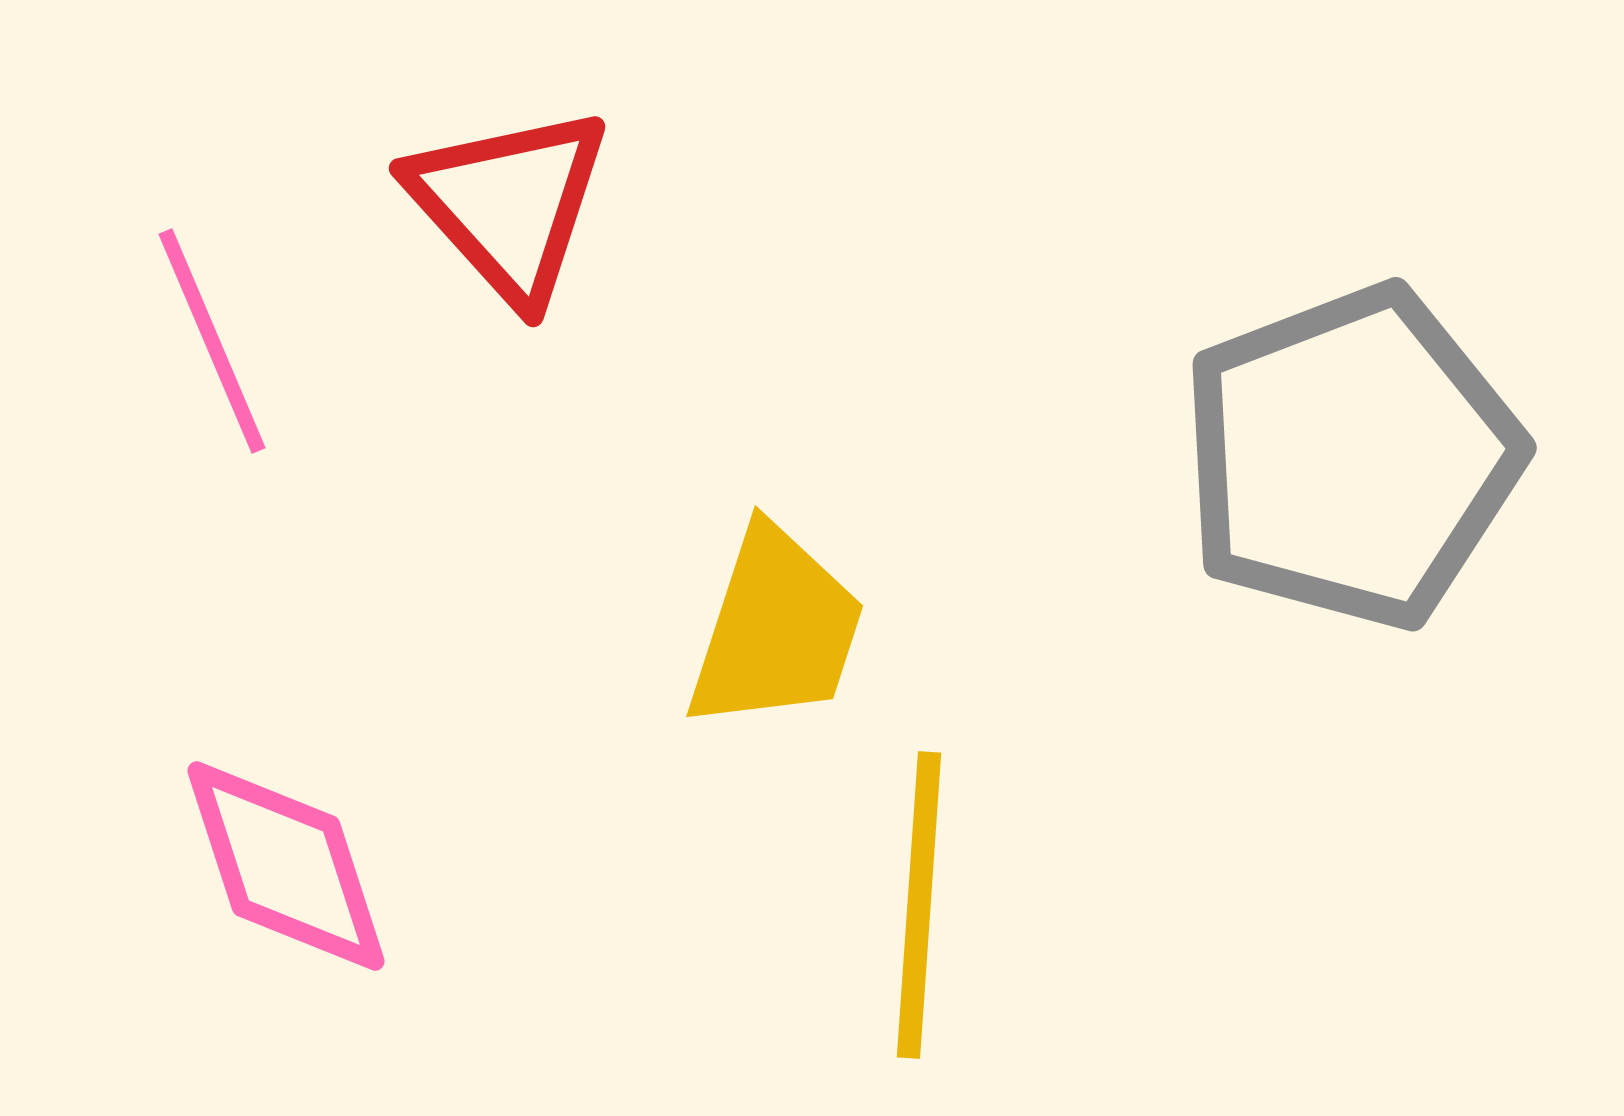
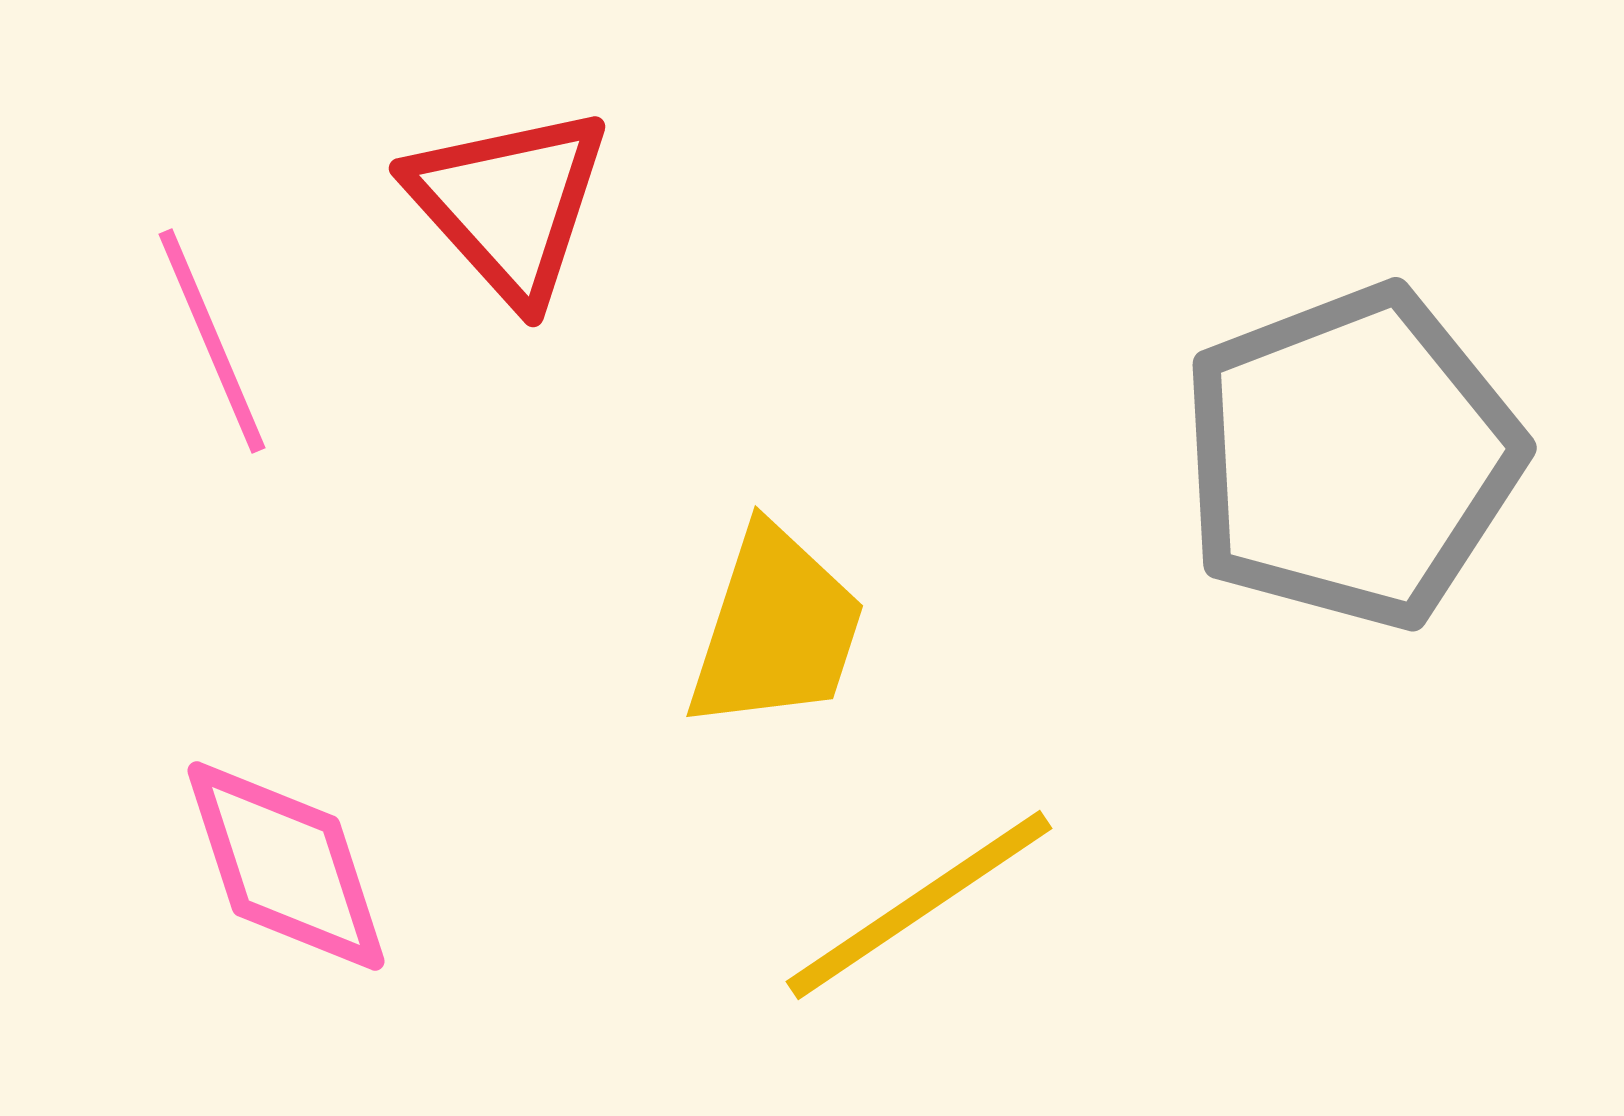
yellow line: rotated 52 degrees clockwise
